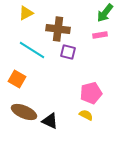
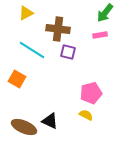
brown ellipse: moved 15 px down
